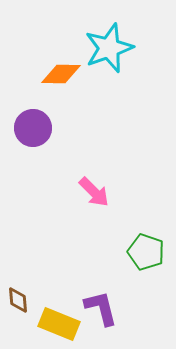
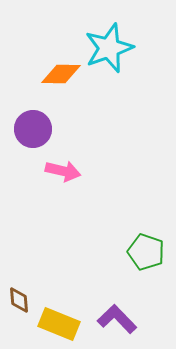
purple circle: moved 1 px down
pink arrow: moved 31 px left, 21 px up; rotated 32 degrees counterclockwise
brown diamond: moved 1 px right
purple L-shape: moved 16 px right, 11 px down; rotated 30 degrees counterclockwise
